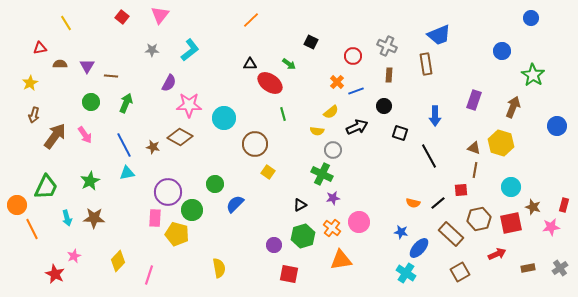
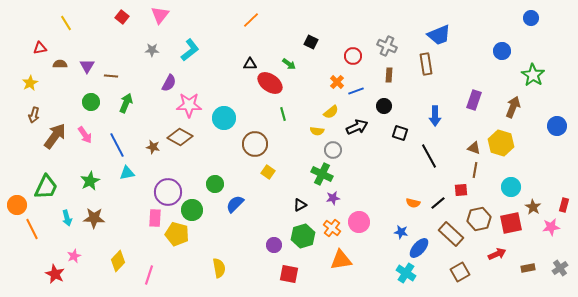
blue line at (124, 145): moved 7 px left
brown star at (533, 207): rotated 14 degrees clockwise
